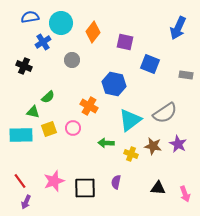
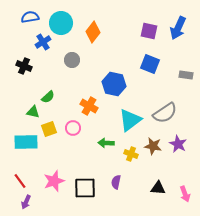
purple square: moved 24 px right, 11 px up
cyan rectangle: moved 5 px right, 7 px down
